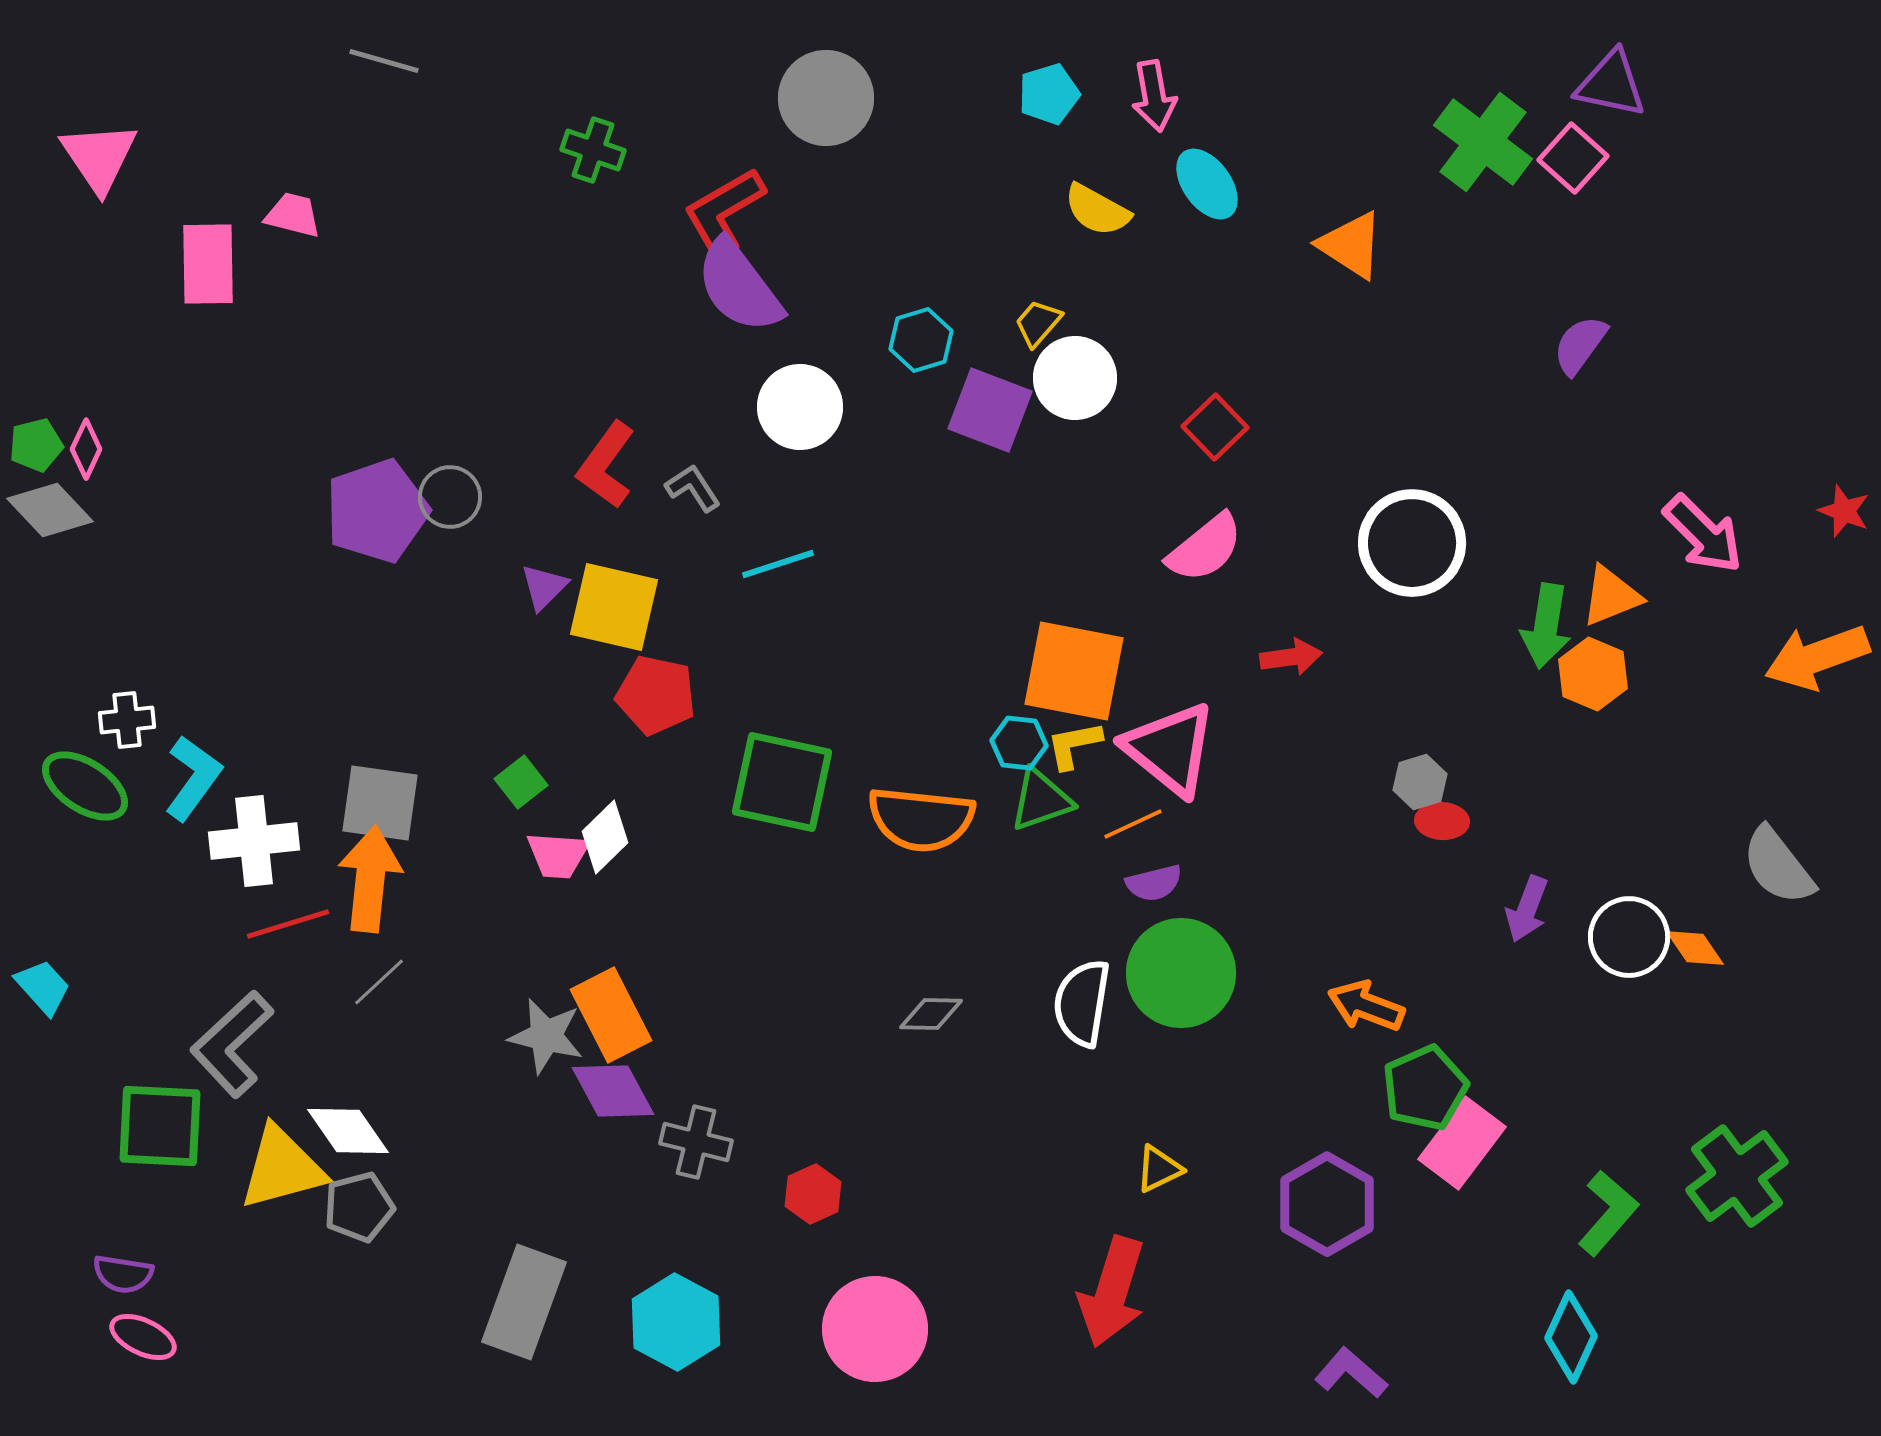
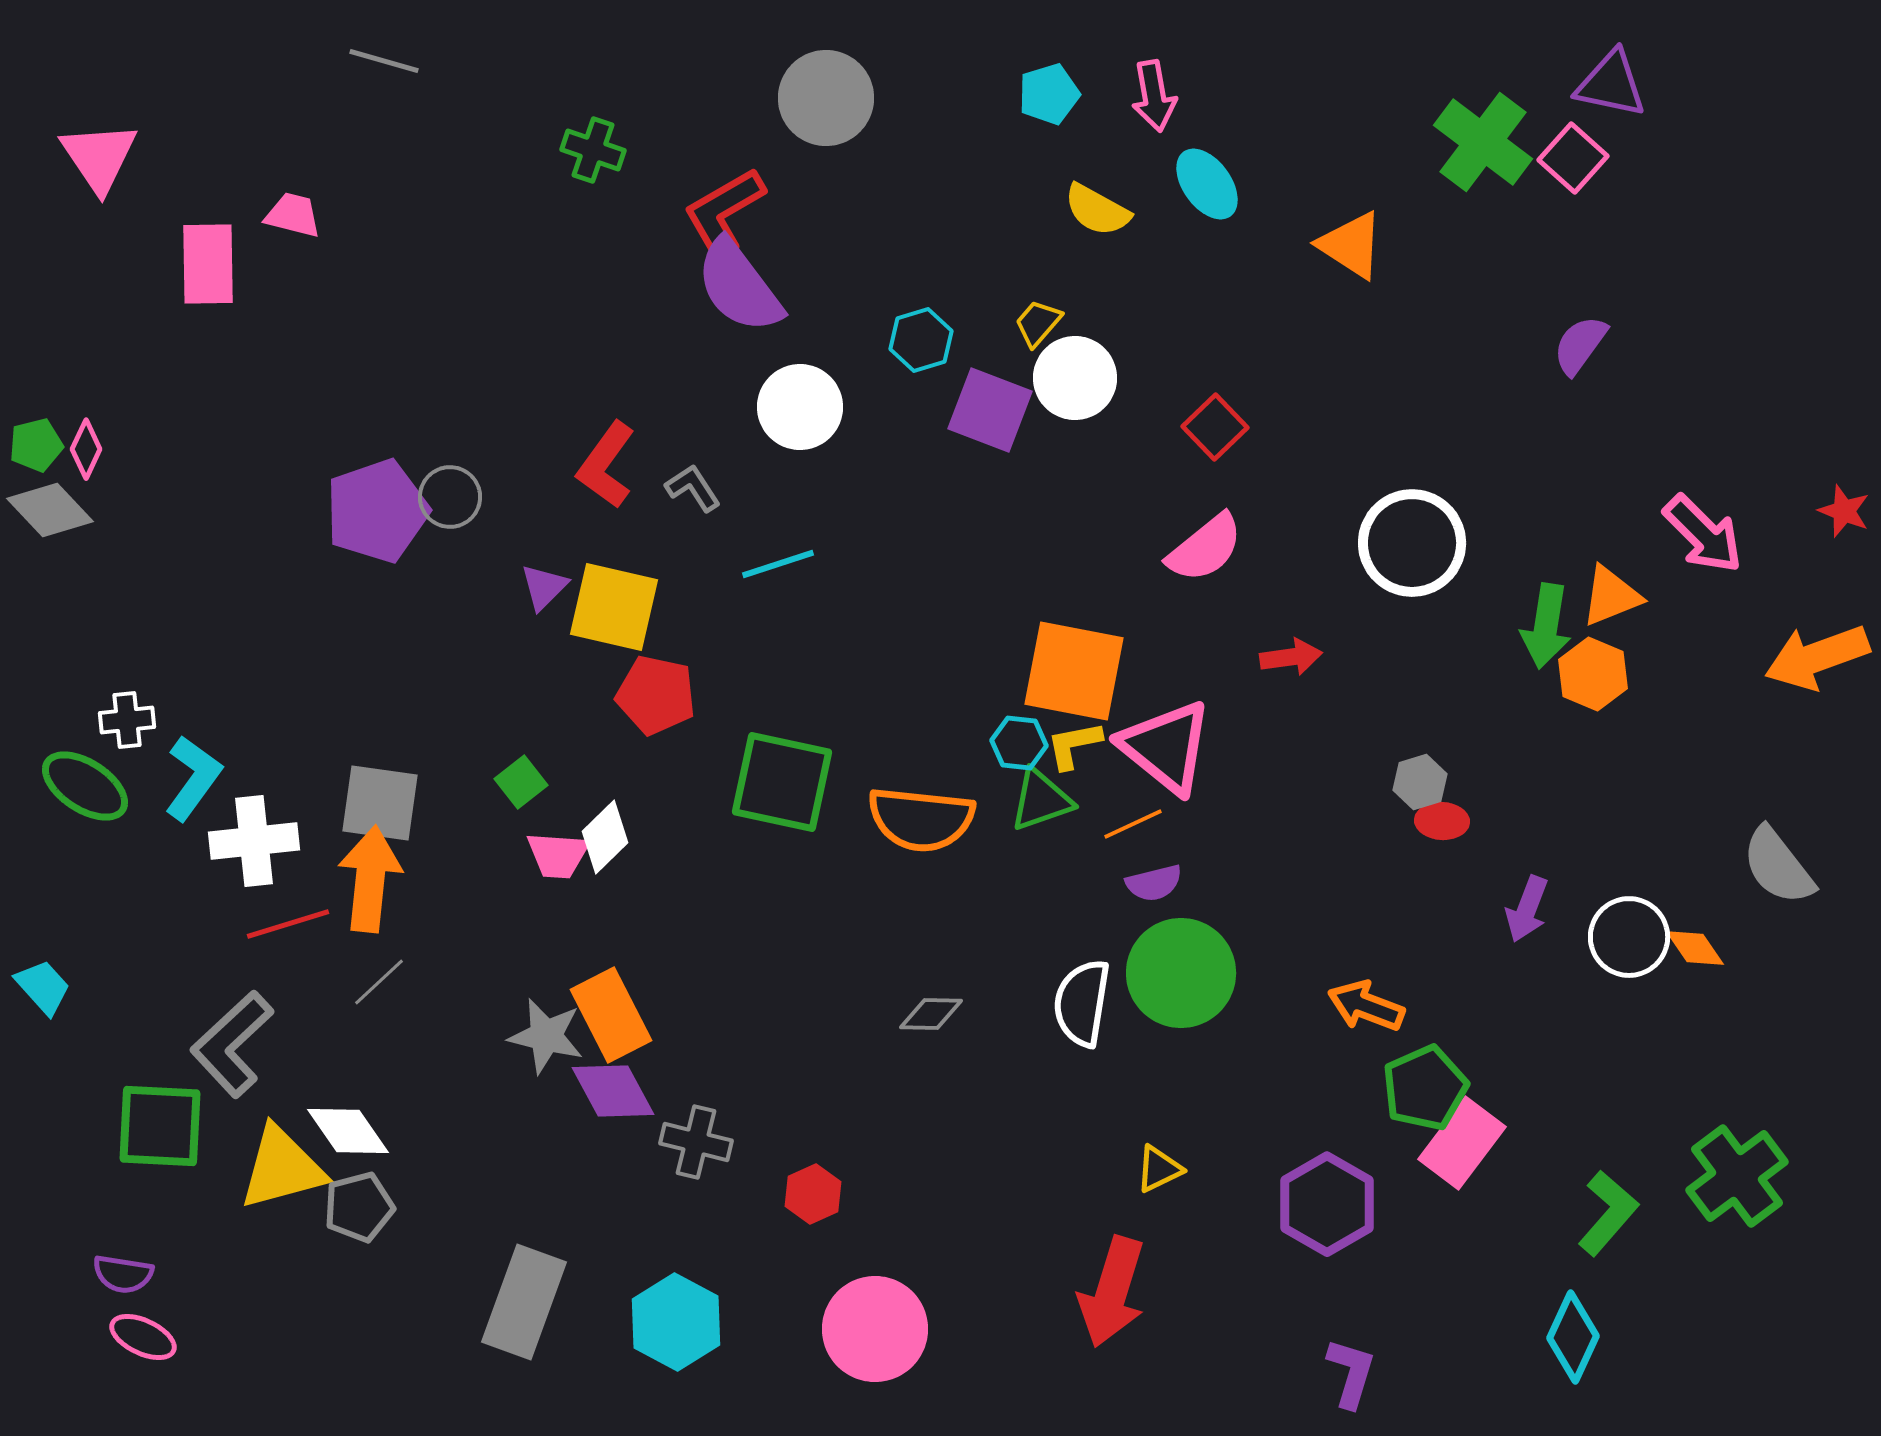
pink triangle at (1170, 749): moved 4 px left, 2 px up
cyan diamond at (1571, 1337): moved 2 px right
purple L-shape at (1351, 1373): rotated 66 degrees clockwise
